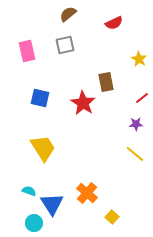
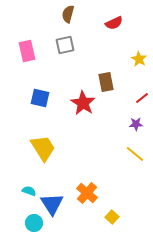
brown semicircle: rotated 36 degrees counterclockwise
